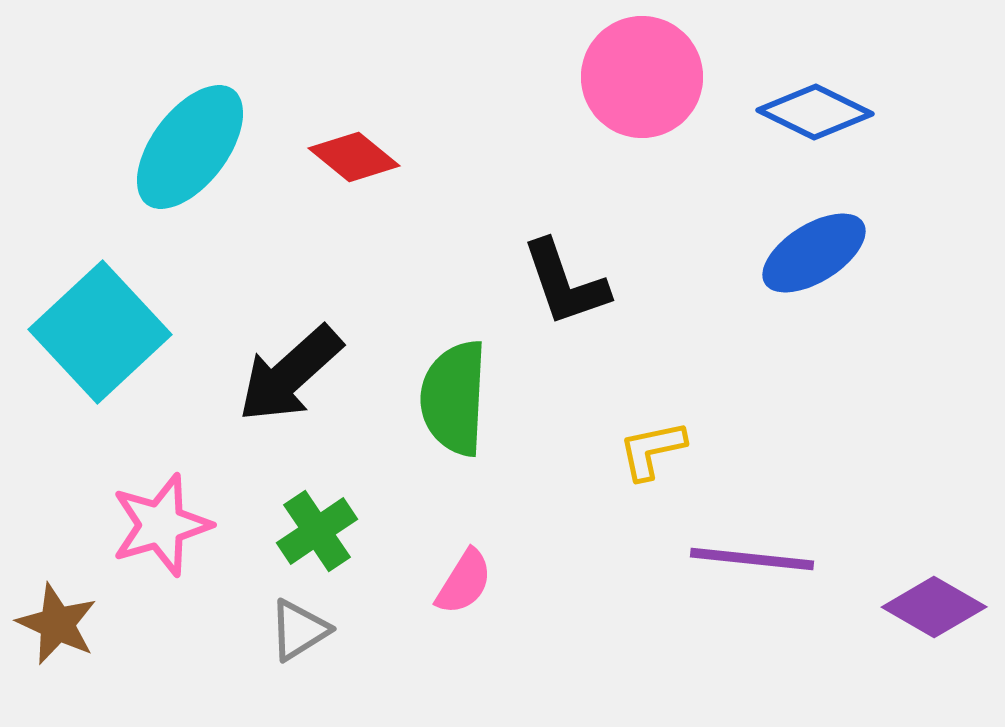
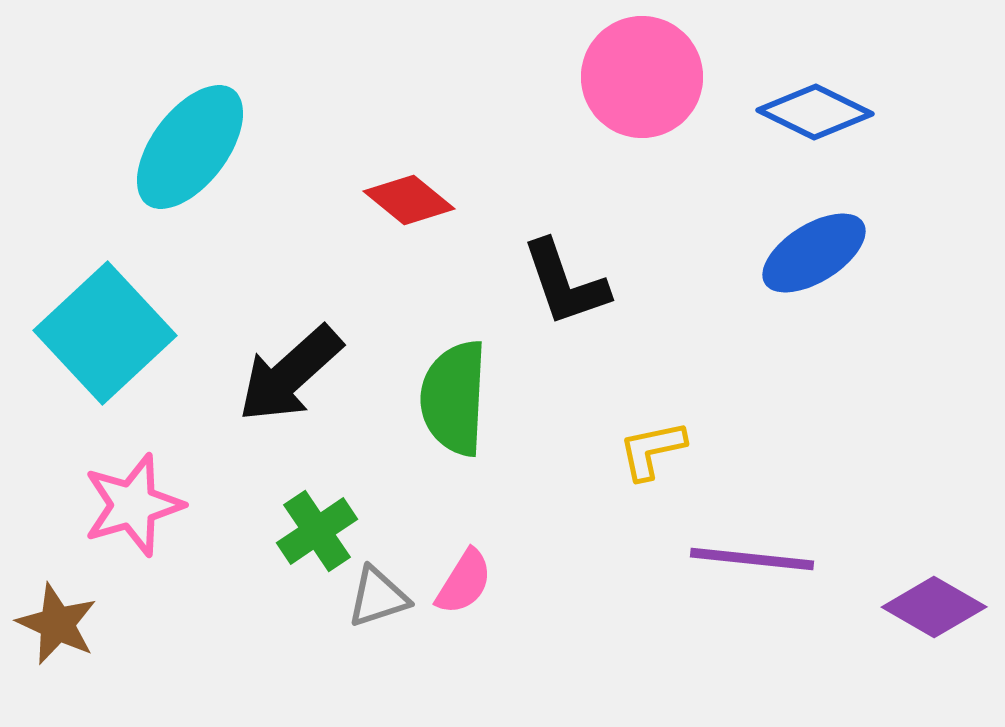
red diamond: moved 55 px right, 43 px down
cyan square: moved 5 px right, 1 px down
pink star: moved 28 px left, 20 px up
gray triangle: moved 79 px right, 33 px up; rotated 14 degrees clockwise
